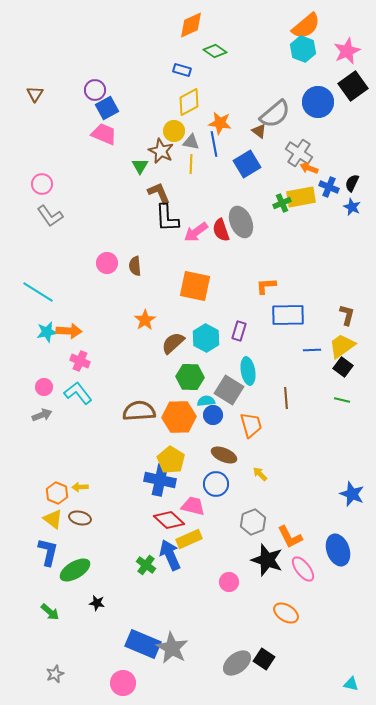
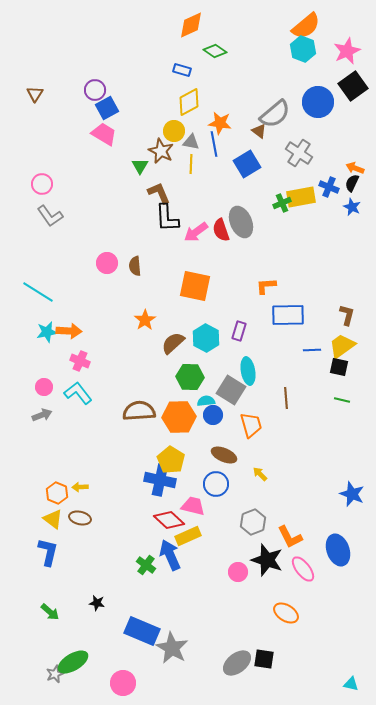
pink trapezoid at (104, 134): rotated 8 degrees clockwise
orange arrow at (309, 168): moved 46 px right
black square at (343, 367): moved 4 px left; rotated 24 degrees counterclockwise
gray square at (229, 390): moved 2 px right
yellow rectangle at (189, 539): moved 1 px left, 3 px up
green ellipse at (75, 570): moved 2 px left, 92 px down
pink circle at (229, 582): moved 9 px right, 10 px up
blue rectangle at (143, 644): moved 1 px left, 13 px up
black square at (264, 659): rotated 25 degrees counterclockwise
